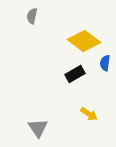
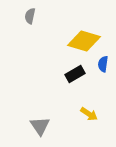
gray semicircle: moved 2 px left
yellow diamond: rotated 20 degrees counterclockwise
blue semicircle: moved 2 px left, 1 px down
gray triangle: moved 2 px right, 2 px up
